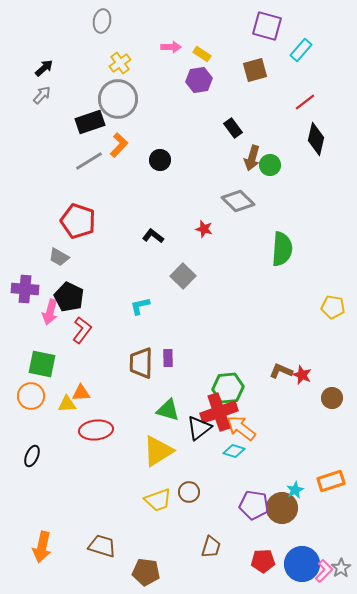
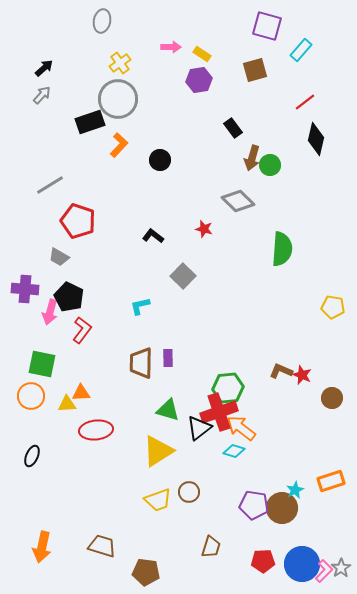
gray line at (89, 161): moved 39 px left, 24 px down
